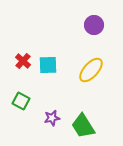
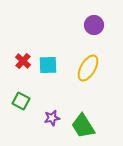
yellow ellipse: moved 3 px left, 2 px up; rotated 12 degrees counterclockwise
